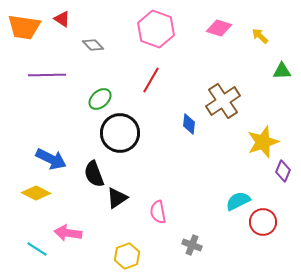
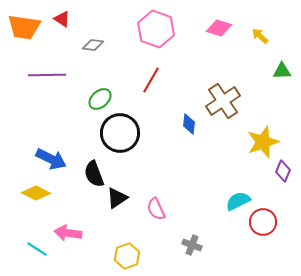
gray diamond: rotated 40 degrees counterclockwise
pink semicircle: moved 2 px left, 3 px up; rotated 15 degrees counterclockwise
